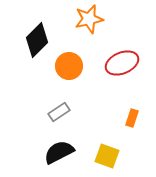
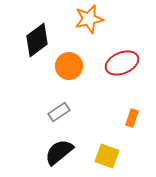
black diamond: rotated 8 degrees clockwise
black semicircle: rotated 12 degrees counterclockwise
